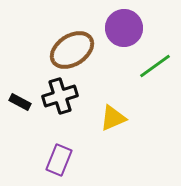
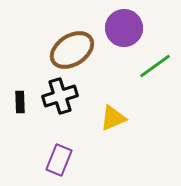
black rectangle: rotated 60 degrees clockwise
